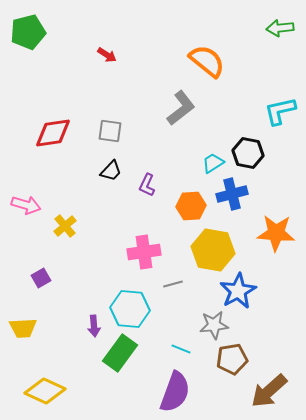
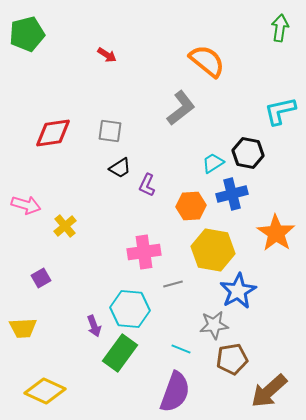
green arrow: rotated 104 degrees clockwise
green pentagon: moved 1 px left, 2 px down
black trapezoid: moved 9 px right, 3 px up; rotated 15 degrees clockwise
orange star: rotated 30 degrees clockwise
purple arrow: rotated 15 degrees counterclockwise
